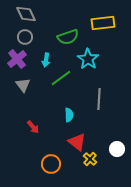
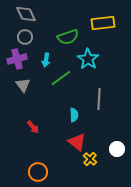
purple cross: rotated 24 degrees clockwise
cyan semicircle: moved 5 px right
orange circle: moved 13 px left, 8 px down
